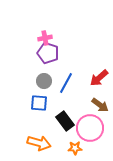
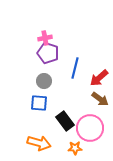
blue line: moved 9 px right, 15 px up; rotated 15 degrees counterclockwise
brown arrow: moved 6 px up
